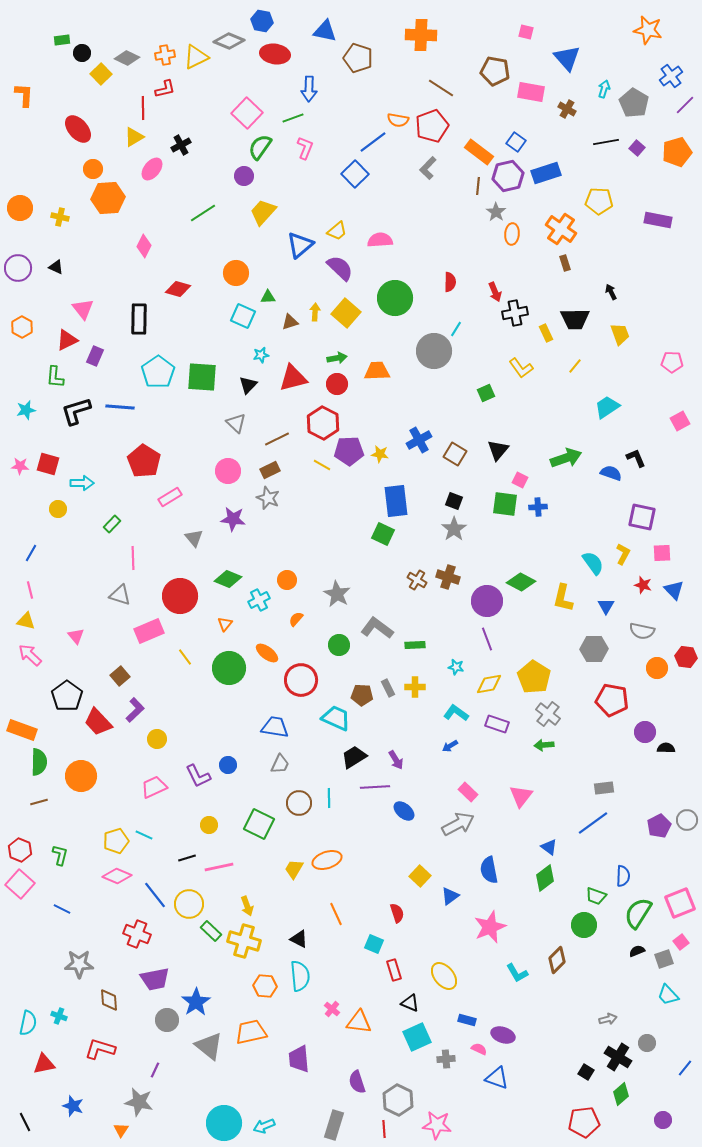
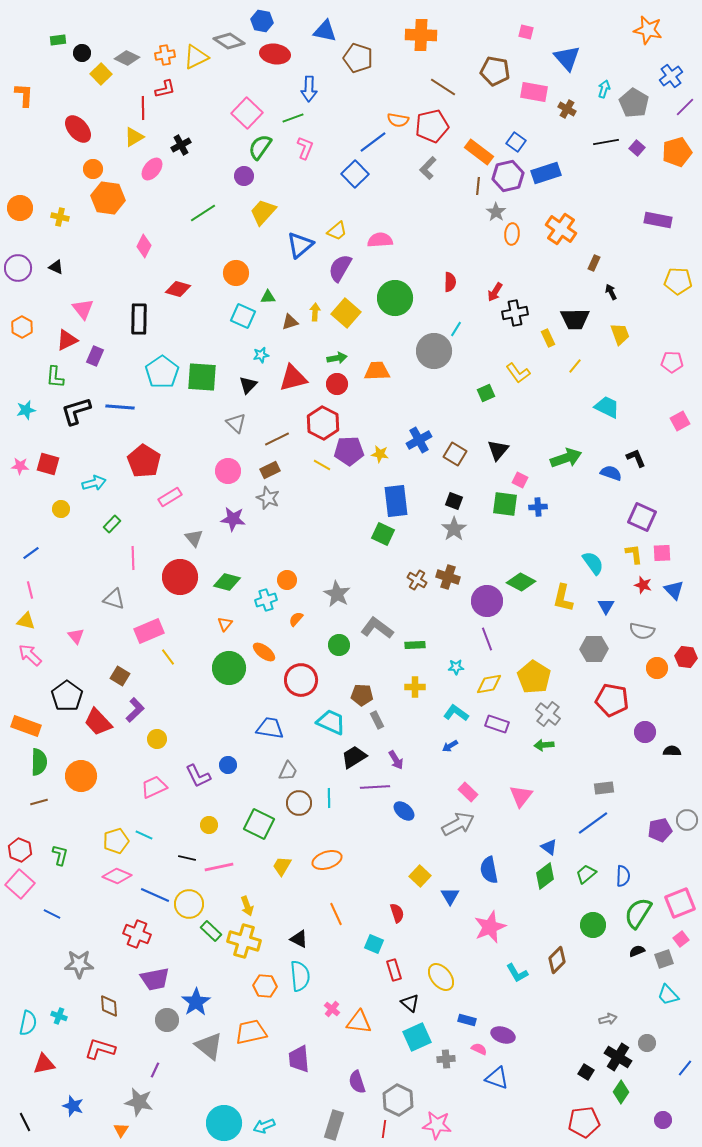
green rectangle at (62, 40): moved 4 px left
gray diamond at (229, 41): rotated 12 degrees clockwise
brown line at (441, 88): moved 2 px right, 1 px up
pink rectangle at (531, 92): moved 3 px right
purple line at (685, 105): moved 2 px down
red pentagon at (432, 126): rotated 8 degrees clockwise
orange hexagon at (108, 198): rotated 12 degrees clockwise
yellow pentagon at (599, 201): moved 79 px right, 80 px down
brown rectangle at (565, 263): moved 29 px right; rotated 42 degrees clockwise
purple semicircle at (340, 268): rotated 104 degrees counterclockwise
red arrow at (495, 292): rotated 54 degrees clockwise
yellow rectangle at (546, 333): moved 2 px right, 5 px down
yellow L-shape at (521, 368): moved 3 px left, 5 px down
cyan pentagon at (158, 372): moved 4 px right
cyan trapezoid at (607, 407): rotated 60 degrees clockwise
cyan arrow at (82, 483): moved 12 px right; rotated 15 degrees counterclockwise
yellow circle at (58, 509): moved 3 px right
purple square at (642, 517): rotated 12 degrees clockwise
blue line at (31, 553): rotated 24 degrees clockwise
yellow L-shape at (623, 554): moved 11 px right; rotated 35 degrees counterclockwise
green diamond at (228, 579): moved 1 px left, 3 px down; rotated 8 degrees counterclockwise
gray triangle at (120, 595): moved 6 px left, 4 px down
red circle at (180, 596): moved 19 px up
cyan cross at (259, 600): moved 7 px right; rotated 10 degrees clockwise
orange ellipse at (267, 653): moved 3 px left, 1 px up
yellow line at (185, 657): moved 17 px left
cyan star at (456, 667): rotated 14 degrees counterclockwise
brown square at (120, 676): rotated 18 degrees counterclockwise
gray rectangle at (388, 688): moved 11 px left, 32 px down
cyan trapezoid at (336, 718): moved 5 px left, 4 px down
blue trapezoid at (275, 727): moved 5 px left, 1 px down
orange rectangle at (22, 730): moved 4 px right, 4 px up
black semicircle at (666, 748): moved 6 px right, 3 px down
gray trapezoid at (280, 764): moved 8 px right, 7 px down
purple pentagon at (659, 826): moved 1 px right, 4 px down; rotated 15 degrees clockwise
black line at (187, 858): rotated 30 degrees clockwise
yellow trapezoid at (294, 869): moved 12 px left, 3 px up
green diamond at (545, 878): moved 2 px up
blue line at (155, 895): rotated 28 degrees counterclockwise
blue triangle at (450, 896): rotated 24 degrees counterclockwise
green trapezoid at (596, 896): moved 10 px left, 22 px up; rotated 120 degrees clockwise
blue line at (62, 909): moved 10 px left, 5 px down
green circle at (584, 925): moved 9 px right
pink square at (681, 942): moved 3 px up
yellow ellipse at (444, 976): moved 3 px left, 1 px down
brown diamond at (109, 1000): moved 6 px down
black triangle at (410, 1003): rotated 18 degrees clockwise
green diamond at (621, 1094): moved 2 px up; rotated 15 degrees counterclockwise
red line at (384, 1129): rotated 12 degrees clockwise
